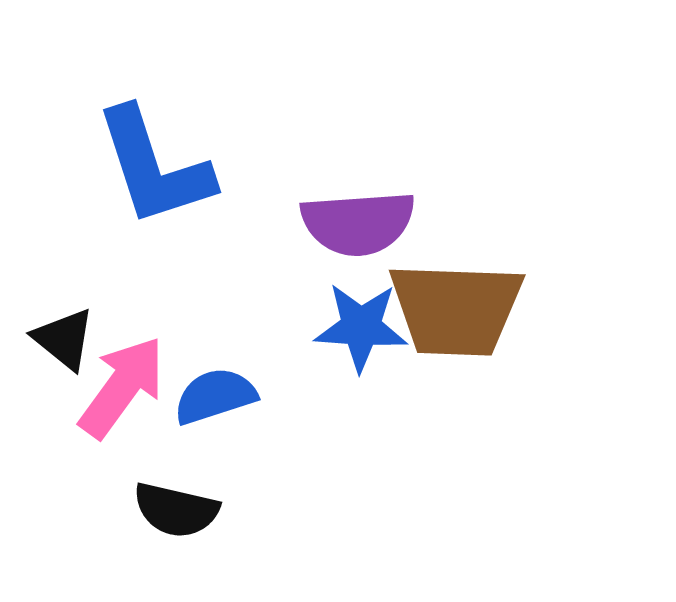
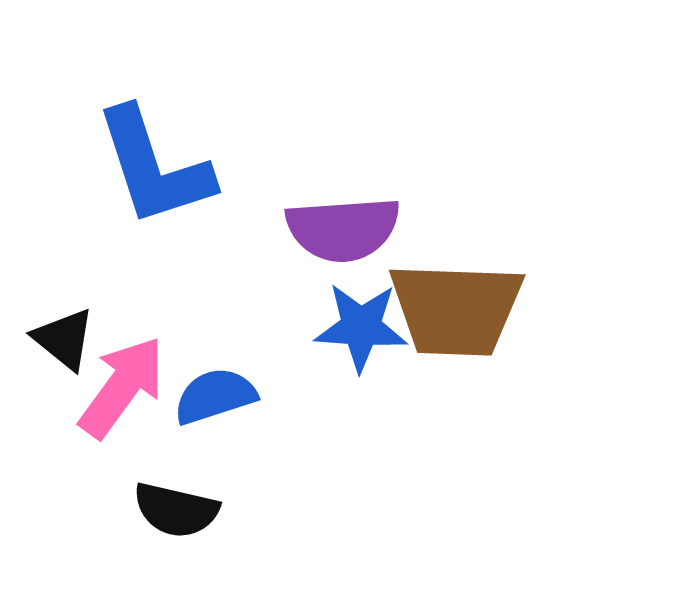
purple semicircle: moved 15 px left, 6 px down
